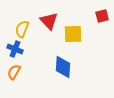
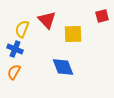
red triangle: moved 2 px left, 1 px up
blue diamond: rotated 25 degrees counterclockwise
